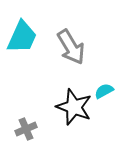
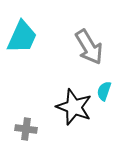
gray arrow: moved 18 px right
cyan semicircle: rotated 42 degrees counterclockwise
gray cross: rotated 30 degrees clockwise
